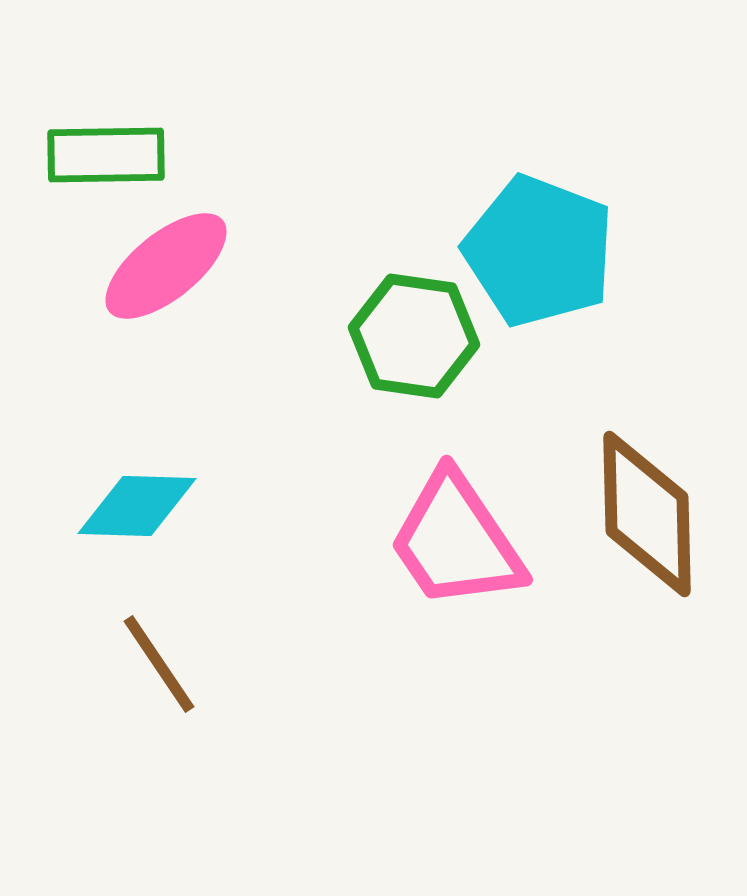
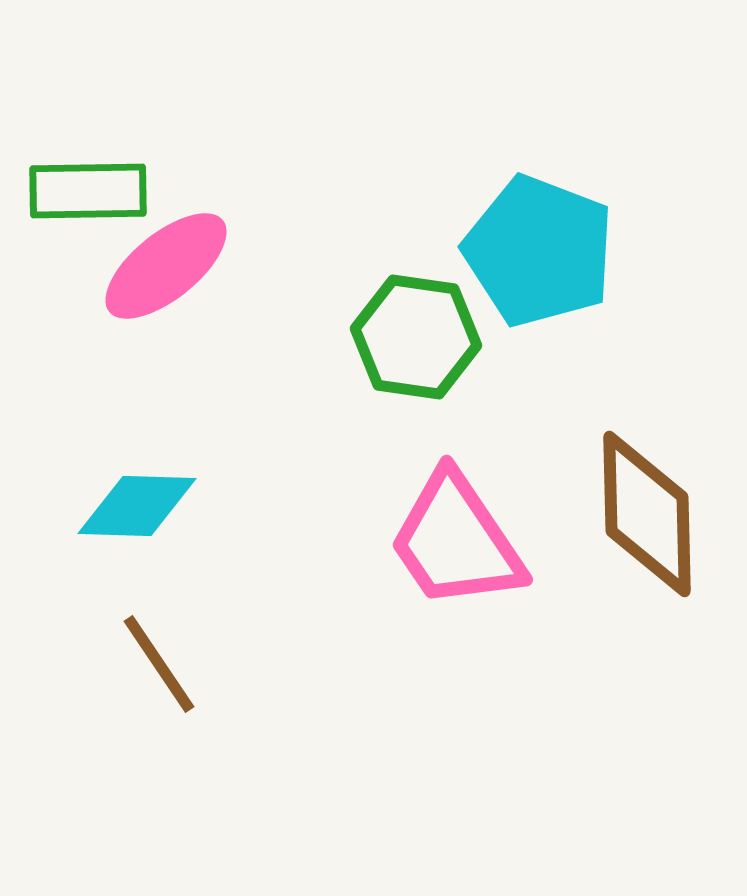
green rectangle: moved 18 px left, 36 px down
green hexagon: moved 2 px right, 1 px down
